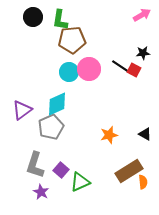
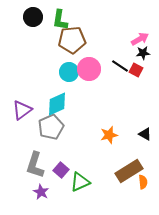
pink arrow: moved 2 px left, 24 px down
red square: moved 2 px right
